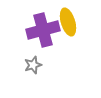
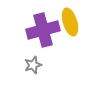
yellow ellipse: moved 2 px right
